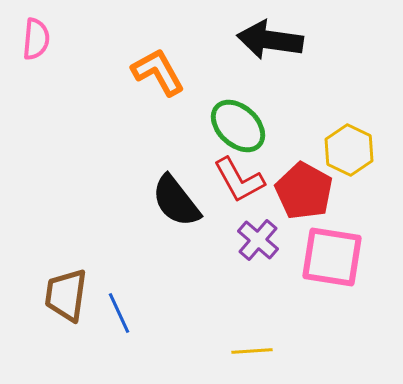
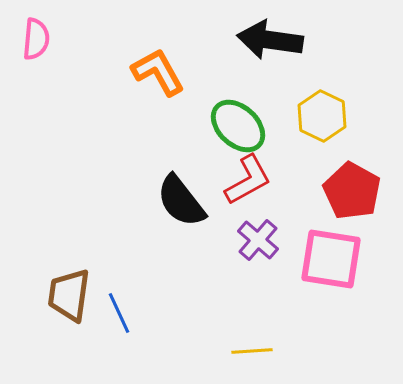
yellow hexagon: moved 27 px left, 34 px up
red L-shape: moved 9 px right; rotated 90 degrees counterclockwise
red pentagon: moved 48 px right
black semicircle: moved 5 px right
pink square: moved 1 px left, 2 px down
brown trapezoid: moved 3 px right
